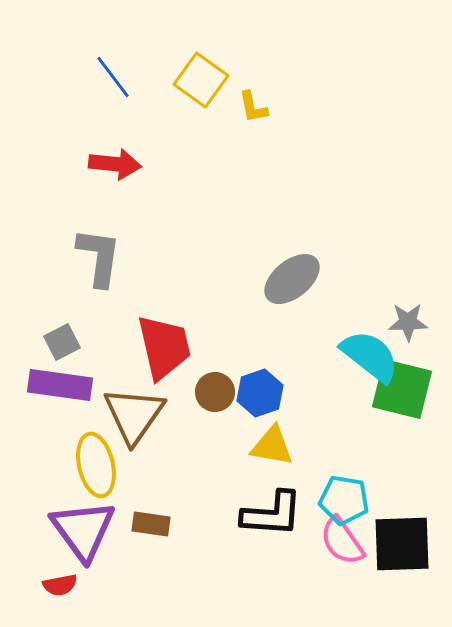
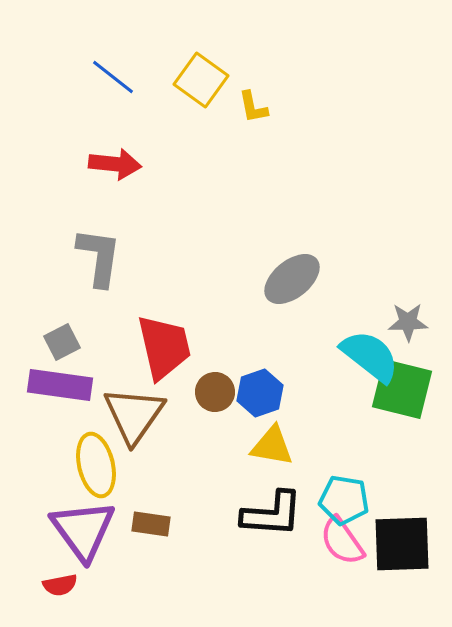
blue line: rotated 15 degrees counterclockwise
